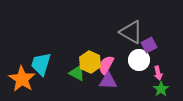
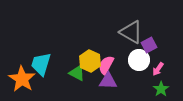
yellow hexagon: moved 1 px up
pink arrow: moved 4 px up; rotated 48 degrees clockwise
